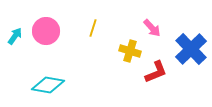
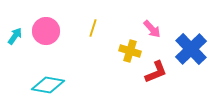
pink arrow: moved 1 px down
